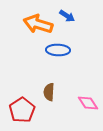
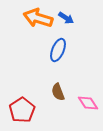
blue arrow: moved 1 px left, 2 px down
orange arrow: moved 6 px up
blue ellipse: rotated 70 degrees counterclockwise
brown semicircle: moved 9 px right; rotated 24 degrees counterclockwise
